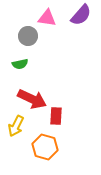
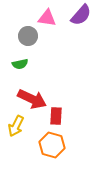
orange hexagon: moved 7 px right, 2 px up
